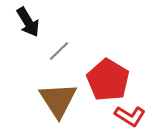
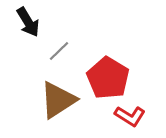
red pentagon: moved 2 px up
brown triangle: rotated 30 degrees clockwise
